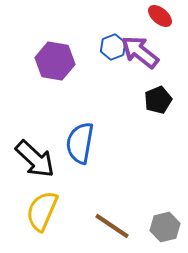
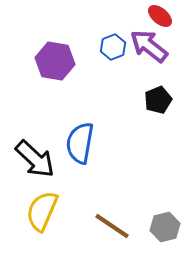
purple arrow: moved 9 px right, 6 px up
